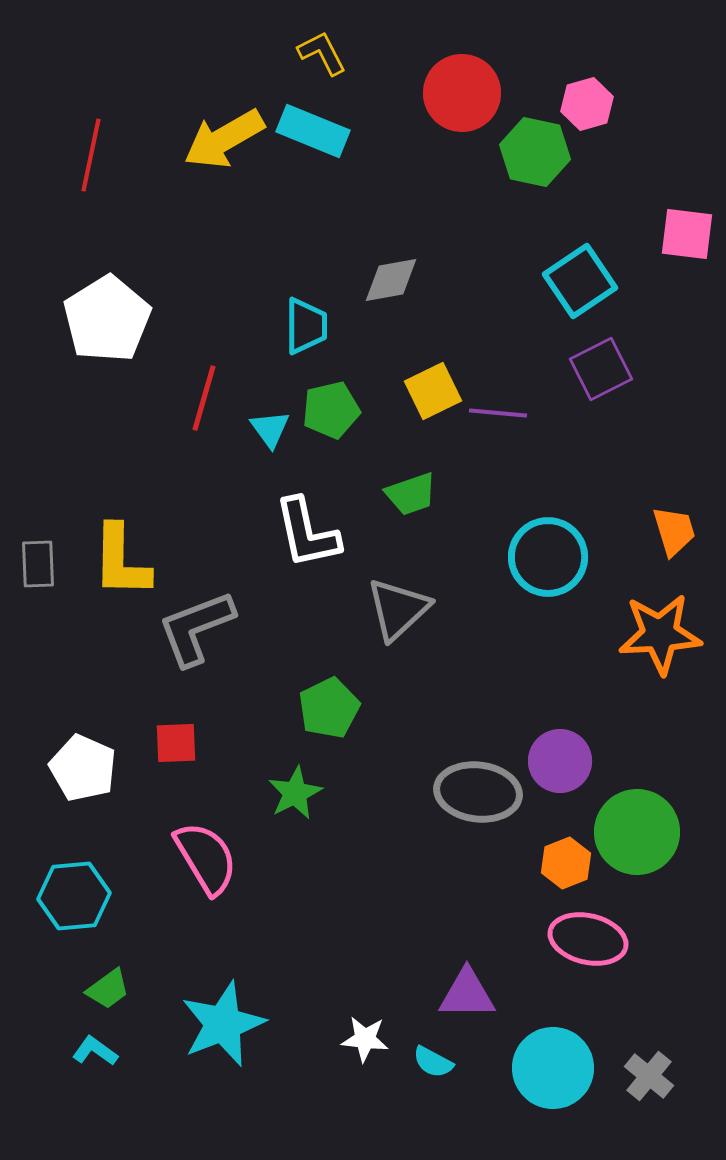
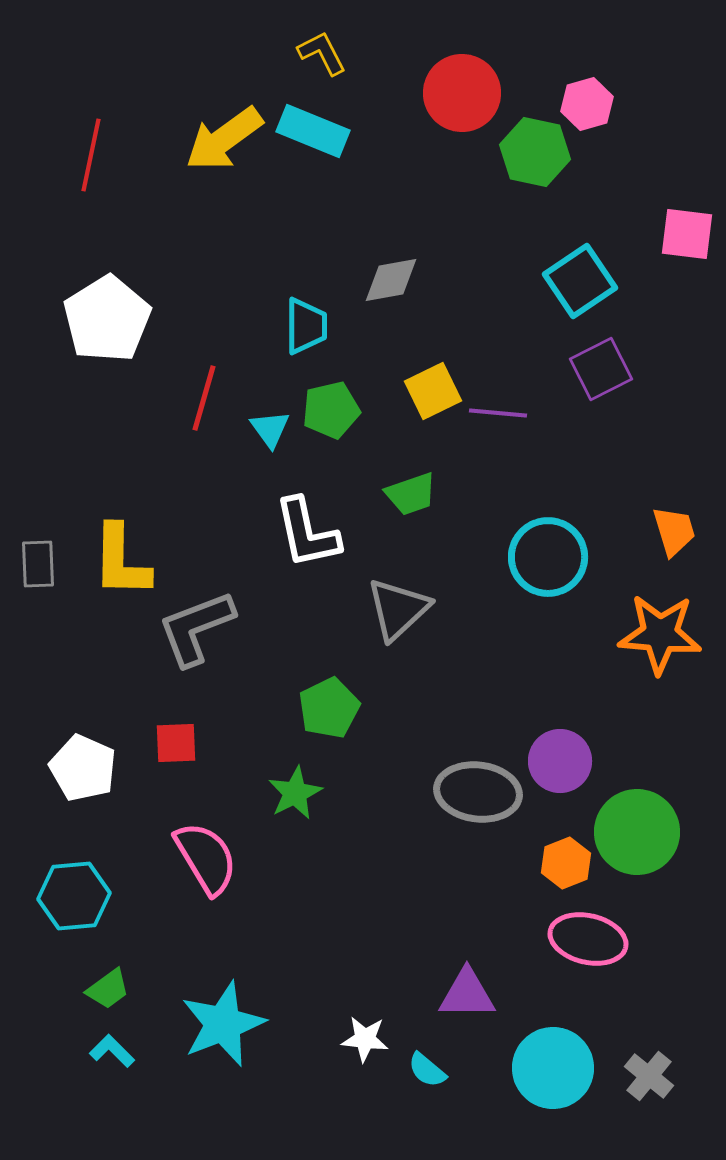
yellow arrow at (224, 139): rotated 6 degrees counterclockwise
orange star at (660, 634): rotated 8 degrees clockwise
cyan L-shape at (95, 1051): moved 17 px right; rotated 9 degrees clockwise
cyan semicircle at (433, 1062): moved 6 px left, 8 px down; rotated 12 degrees clockwise
